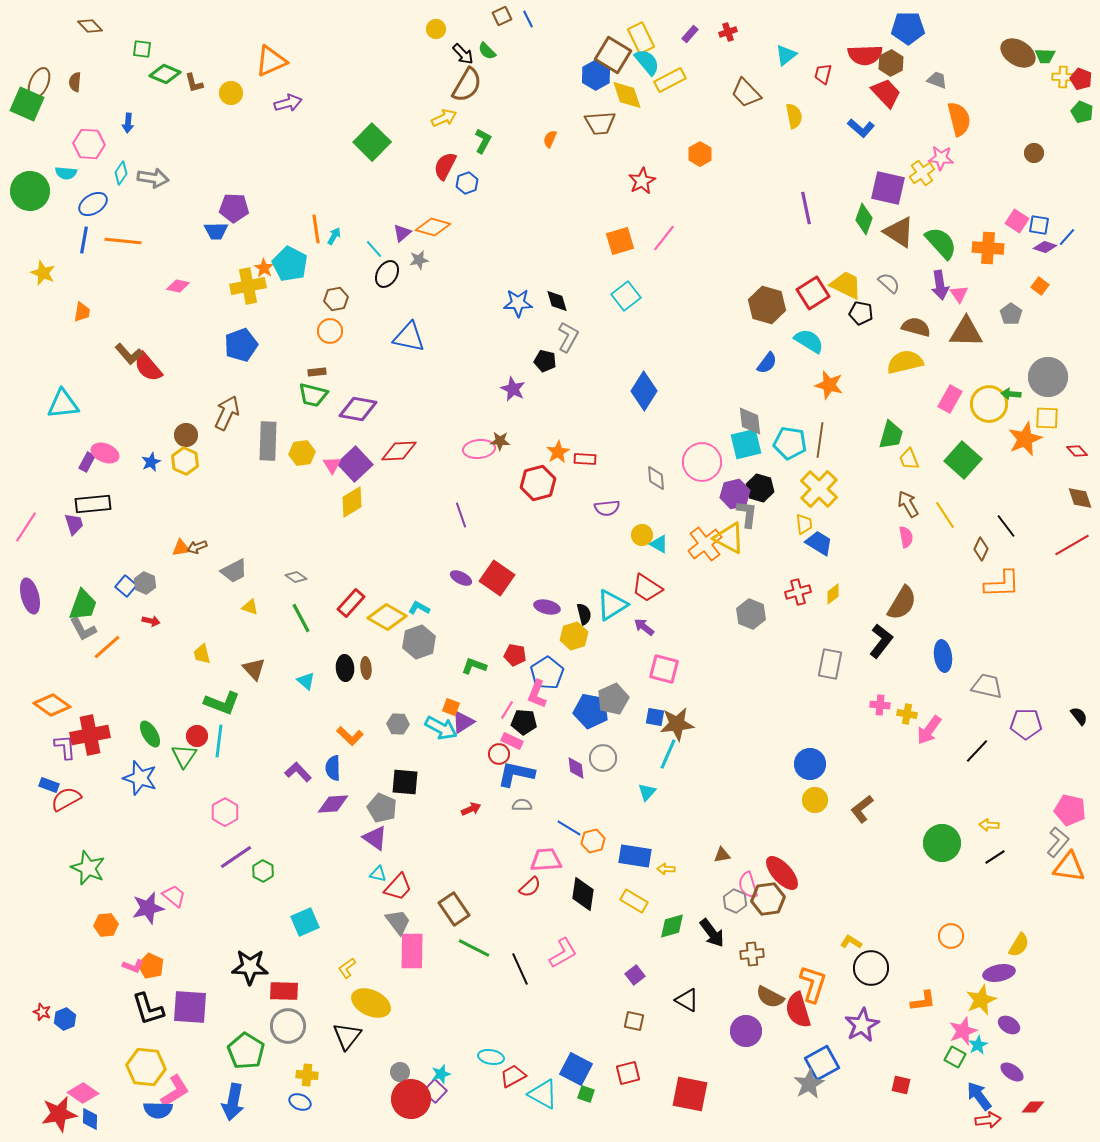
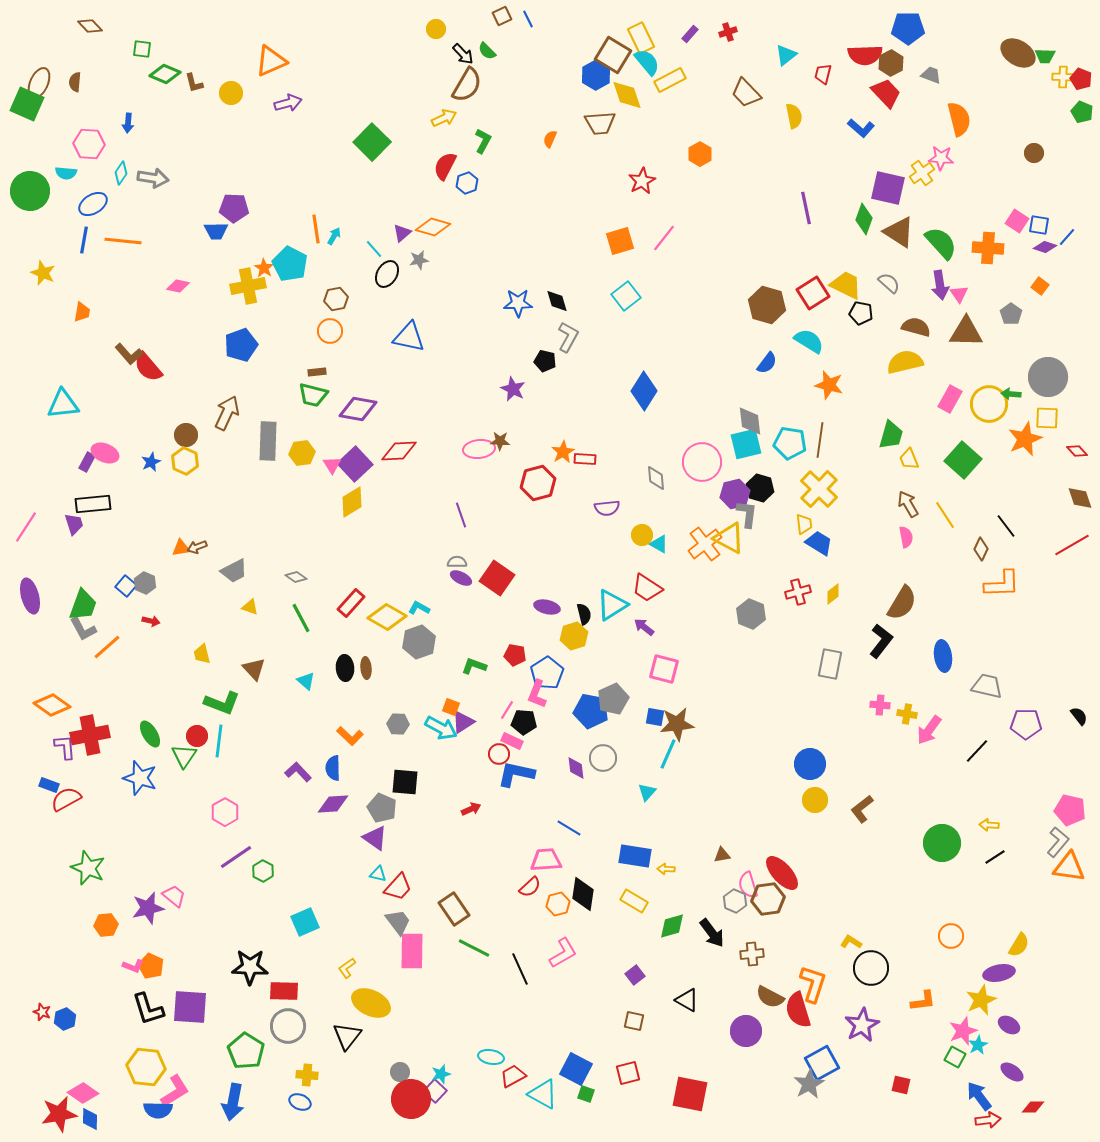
gray trapezoid at (937, 80): moved 6 px left, 5 px up
orange star at (558, 452): moved 5 px right
gray semicircle at (522, 805): moved 65 px left, 243 px up
orange hexagon at (593, 841): moved 35 px left, 63 px down
